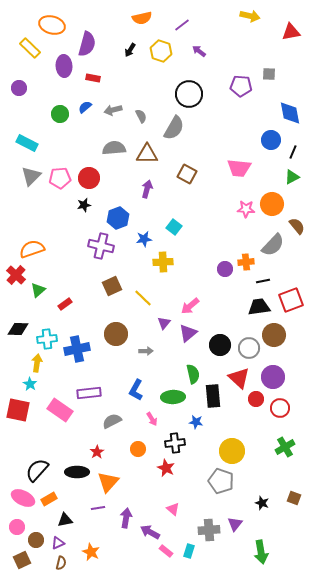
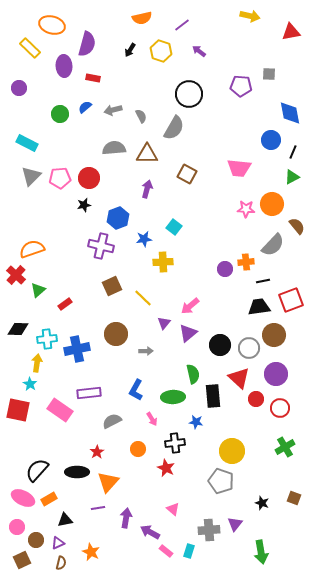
purple circle at (273, 377): moved 3 px right, 3 px up
